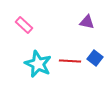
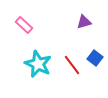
purple triangle: moved 3 px left; rotated 28 degrees counterclockwise
red line: moved 2 px right, 4 px down; rotated 50 degrees clockwise
